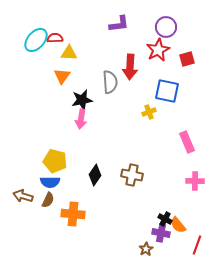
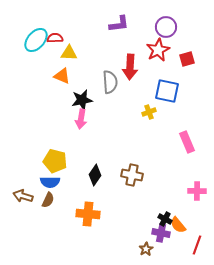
orange triangle: rotated 42 degrees counterclockwise
pink cross: moved 2 px right, 10 px down
orange cross: moved 15 px right
